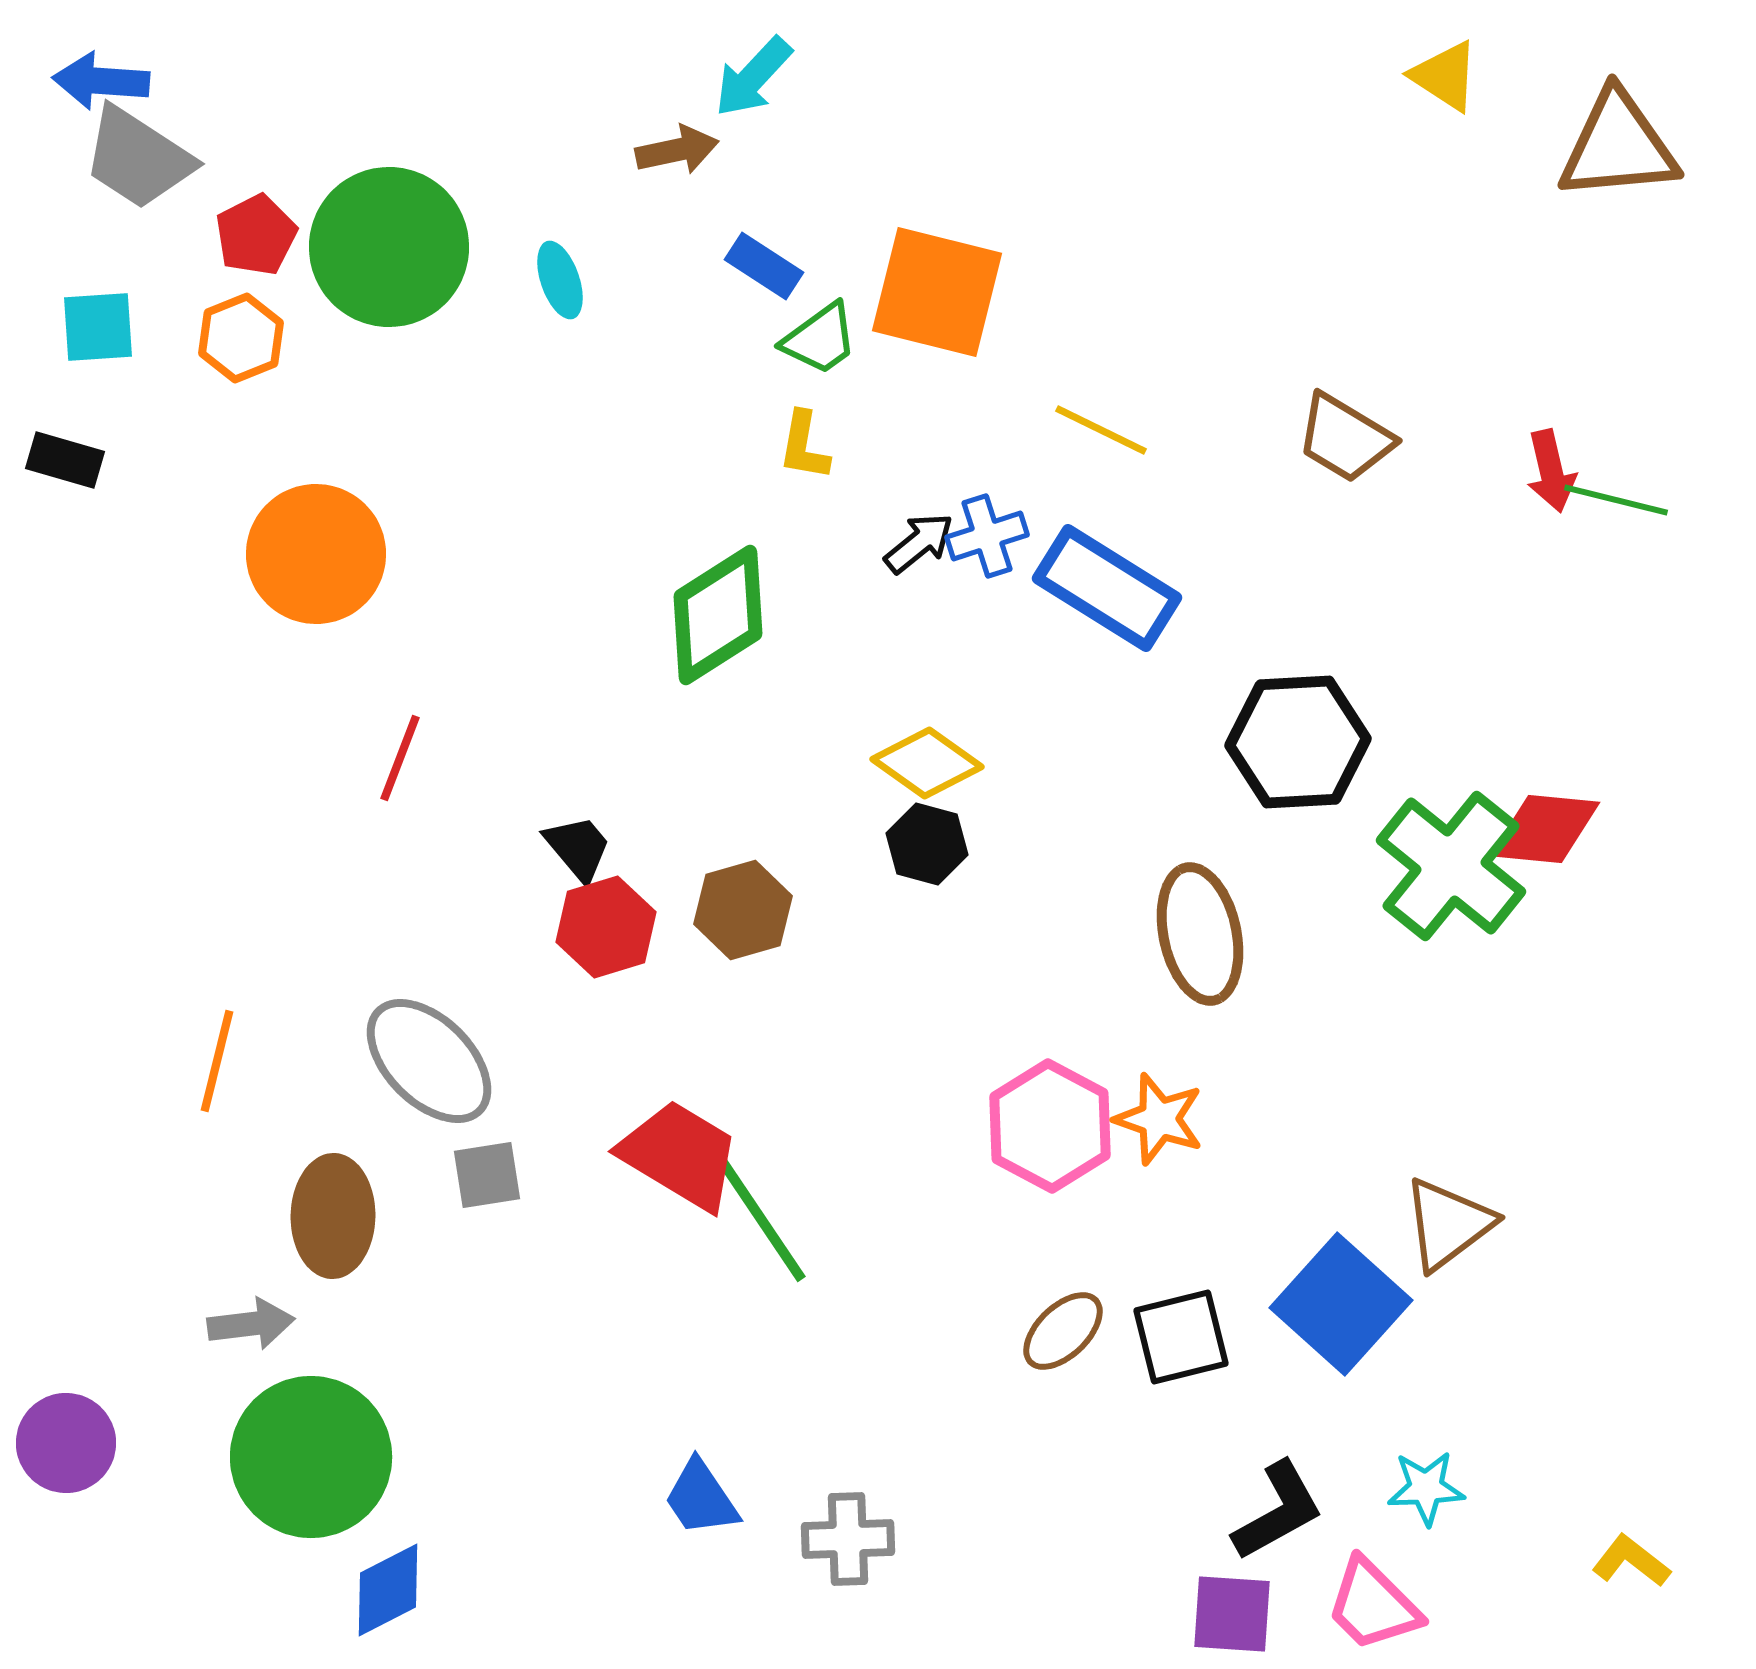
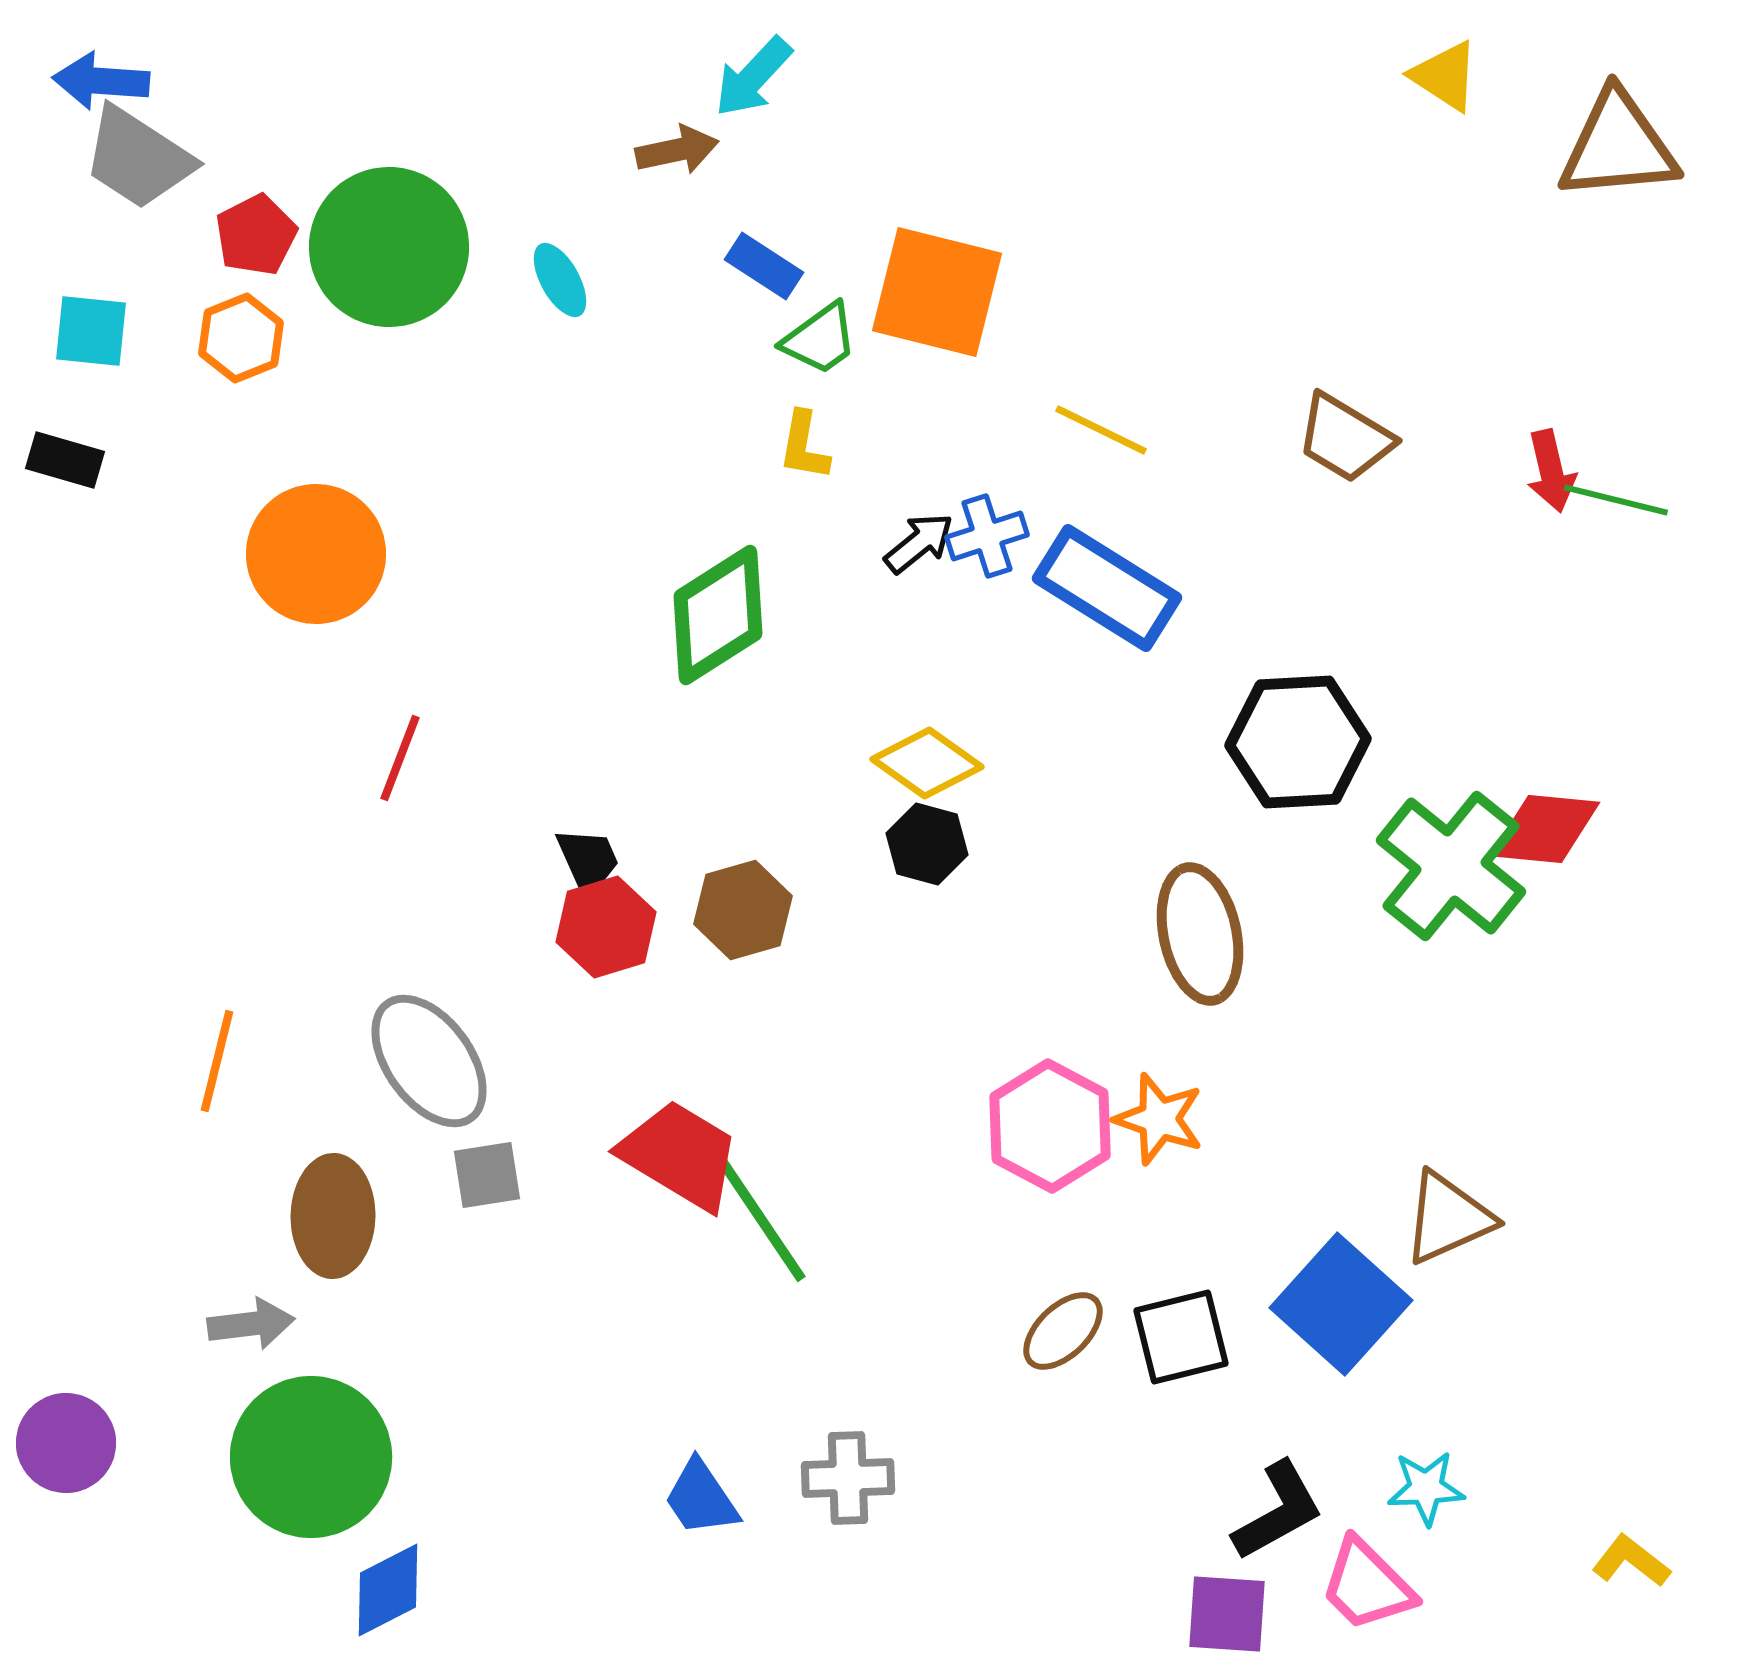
cyan ellipse at (560, 280): rotated 10 degrees counterclockwise
cyan square at (98, 327): moved 7 px left, 4 px down; rotated 10 degrees clockwise
black trapezoid at (578, 848): moved 10 px right, 13 px down; rotated 16 degrees clockwise
gray ellipse at (429, 1061): rotated 9 degrees clockwise
brown triangle at (1448, 1224): moved 6 px up; rotated 13 degrees clockwise
gray cross at (848, 1539): moved 61 px up
pink trapezoid at (1373, 1605): moved 6 px left, 20 px up
purple square at (1232, 1614): moved 5 px left
